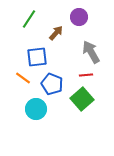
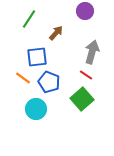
purple circle: moved 6 px right, 6 px up
gray arrow: moved 1 px right; rotated 45 degrees clockwise
red line: rotated 40 degrees clockwise
blue pentagon: moved 3 px left, 2 px up
